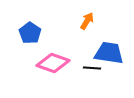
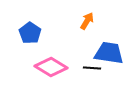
pink diamond: moved 2 px left, 4 px down; rotated 12 degrees clockwise
